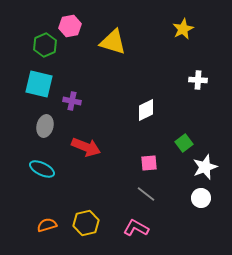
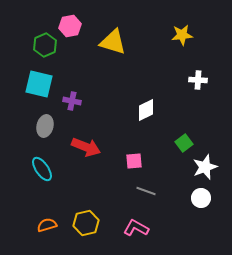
yellow star: moved 1 px left, 6 px down; rotated 20 degrees clockwise
pink square: moved 15 px left, 2 px up
cyan ellipse: rotated 30 degrees clockwise
gray line: moved 3 px up; rotated 18 degrees counterclockwise
